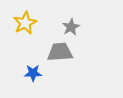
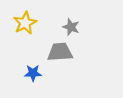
gray star: rotated 24 degrees counterclockwise
